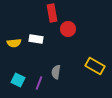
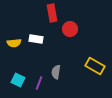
red circle: moved 2 px right
